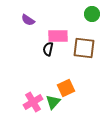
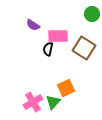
purple semicircle: moved 5 px right, 5 px down
brown square: rotated 25 degrees clockwise
